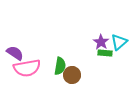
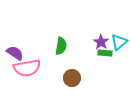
green semicircle: moved 1 px right, 20 px up
brown circle: moved 3 px down
